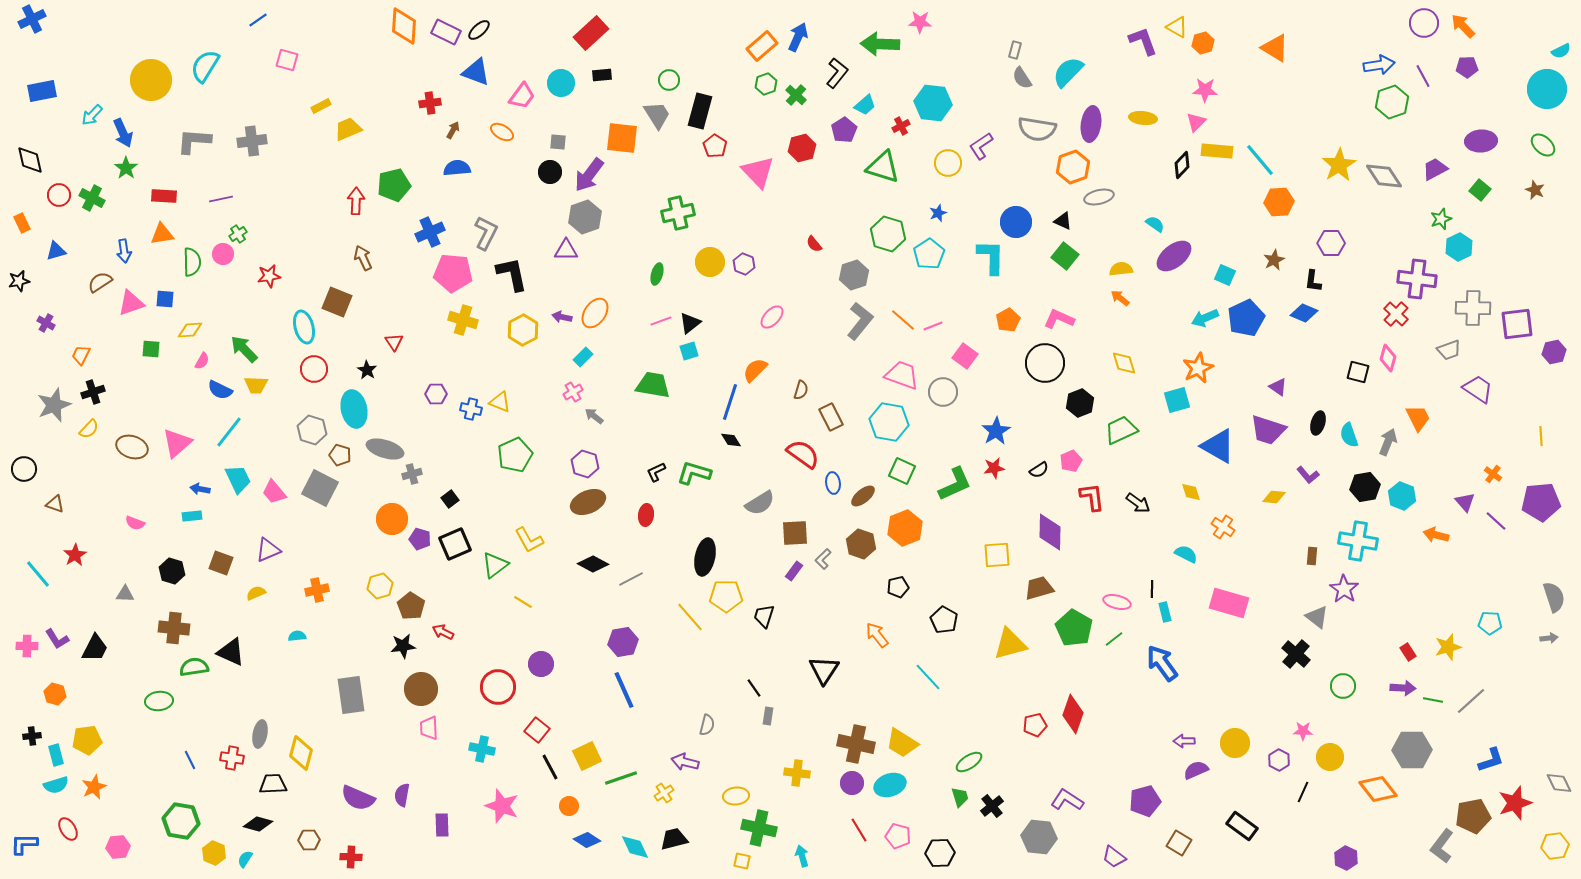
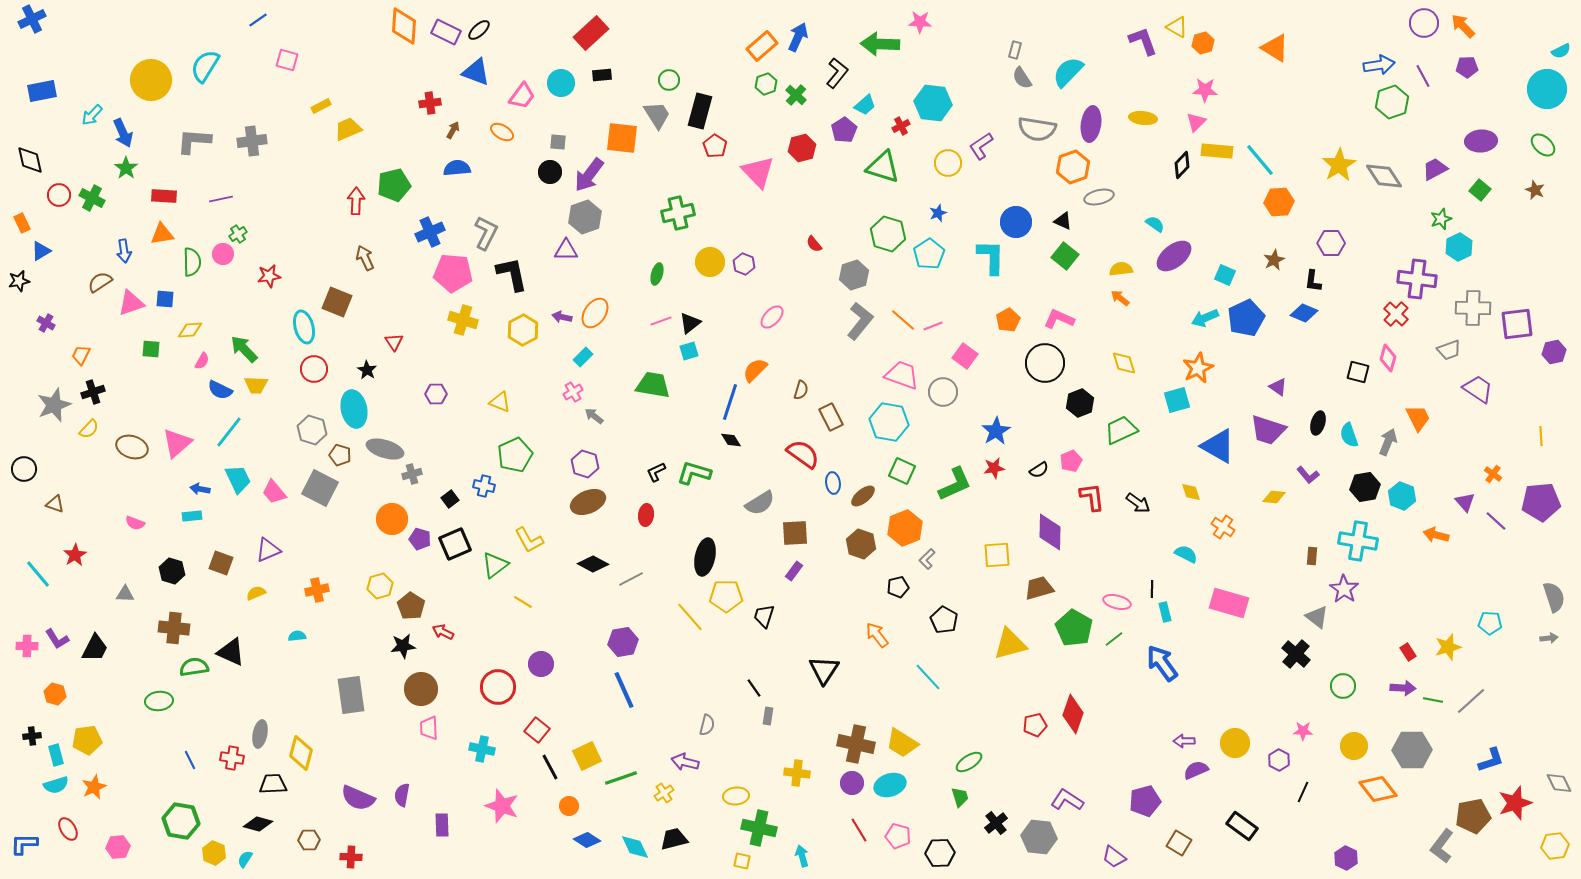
blue triangle at (56, 251): moved 15 px left; rotated 15 degrees counterclockwise
brown arrow at (363, 258): moved 2 px right
blue cross at (471, 409): moved 13 px right, 77 px down
gray L-shape at (823, 559): moved 104 px right
yellow circle at (1330, 757): moved 24 px right, 11 px up
black cross at (992, 806): moved 4 px right, 17 px down
